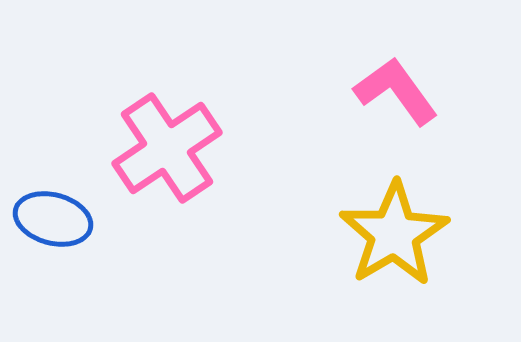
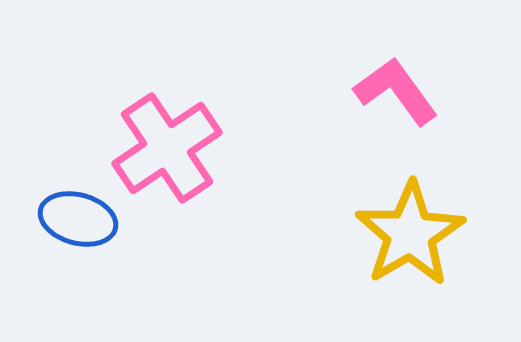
blue ellipse: moved 25 px right
yellow star: moved 16 px right
